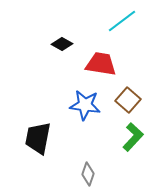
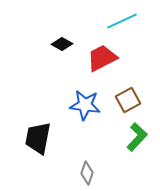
cyan line: rotated 12 degrees clockwise
red trapezoid: moved 1 px right, 6 px up; rotated 36 degrees counterclockwise
brown square: rotated 20 degrees clockwise
green L-shape: moved 4 px right
gray diamond: moved 1 px left, 1 px up
